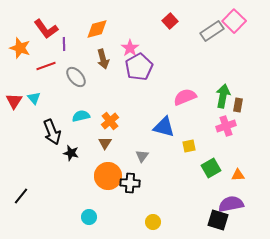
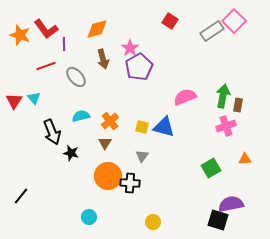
red square: rotated 14 degrees counterclockwise
orange star: moved 13 px up
yellow square: moved 47 px left, 19 px up; rotated 24 degrees clockwise
orange triangle: moved 7 px right, 16 px up
